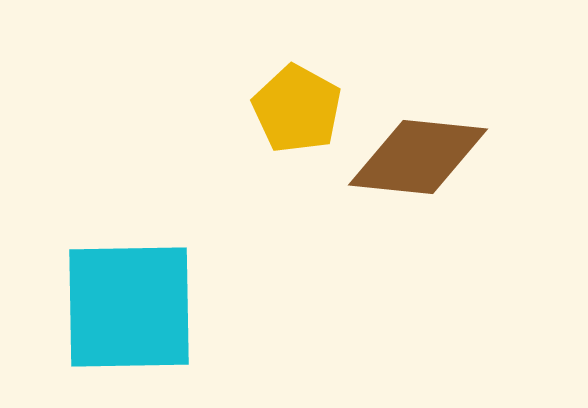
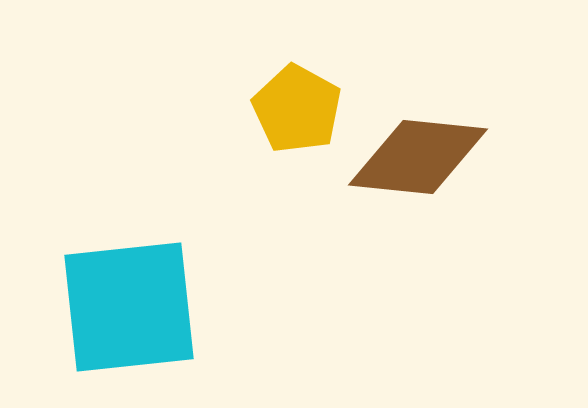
cyan square: rotated 5 degrees counterclockwise
